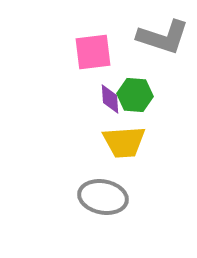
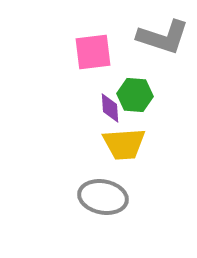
purple diamond: moved 9 px down
yellow trapezoid: moved 2 px down
